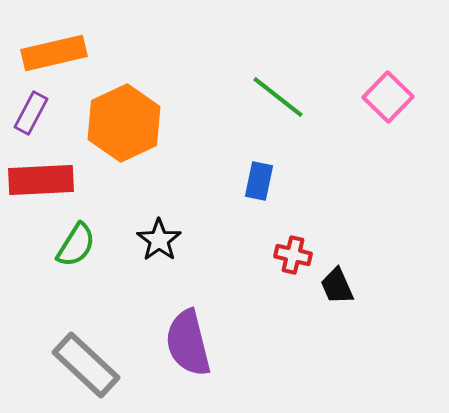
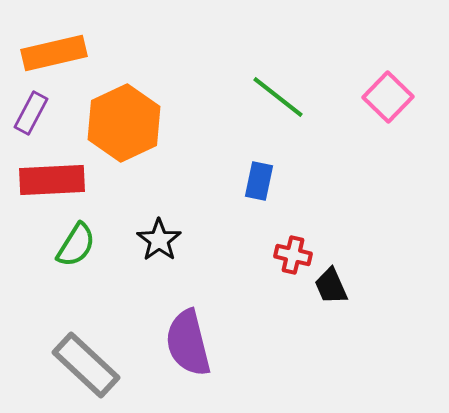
red rectangle: moved 11 px right
black trapezoid: moved 6 px left
